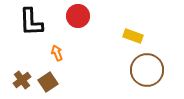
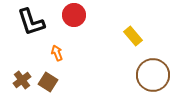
red circle: moved 4 px left, 1 px up
black L-shape: rotated 16 degrees counterclockwise
yellow rectangle: rotated 30 degrees clockwise
brown circle: moved 6 px right, 5 px down
brown square: rotated 24 degrees counterclockwise
